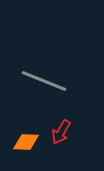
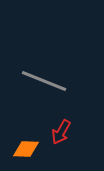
orange diamond: moved 7 px down
